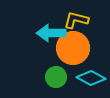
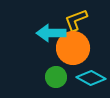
yellow L-shape: rotated 35 degrees counterclockwise
